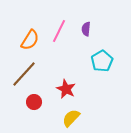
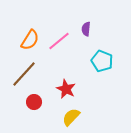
pink line: moved 10 px down; rotated 25 degrees clockwise
cyan pentagon: rotated 20 degrees counterclockwise
yellow semicircle: moved 1 px up
